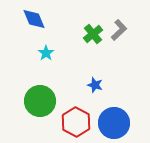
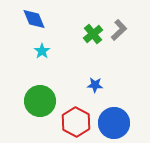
cyan star: moved 4 px left, 2 px up
blue star: rotated 14 degrees counterclockwise
